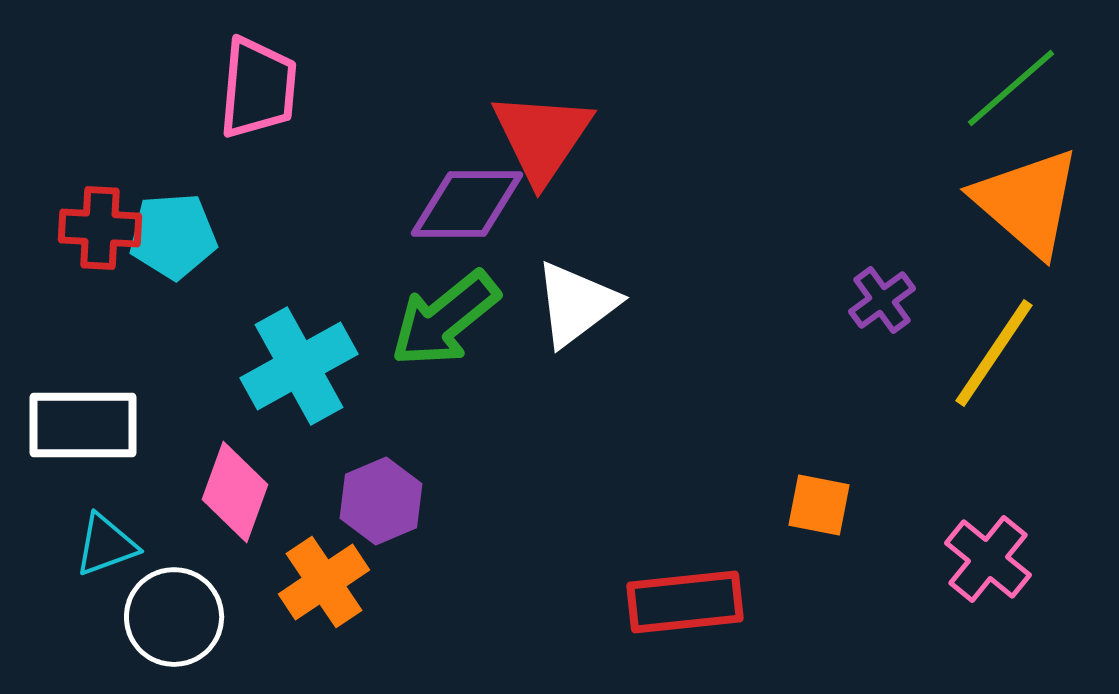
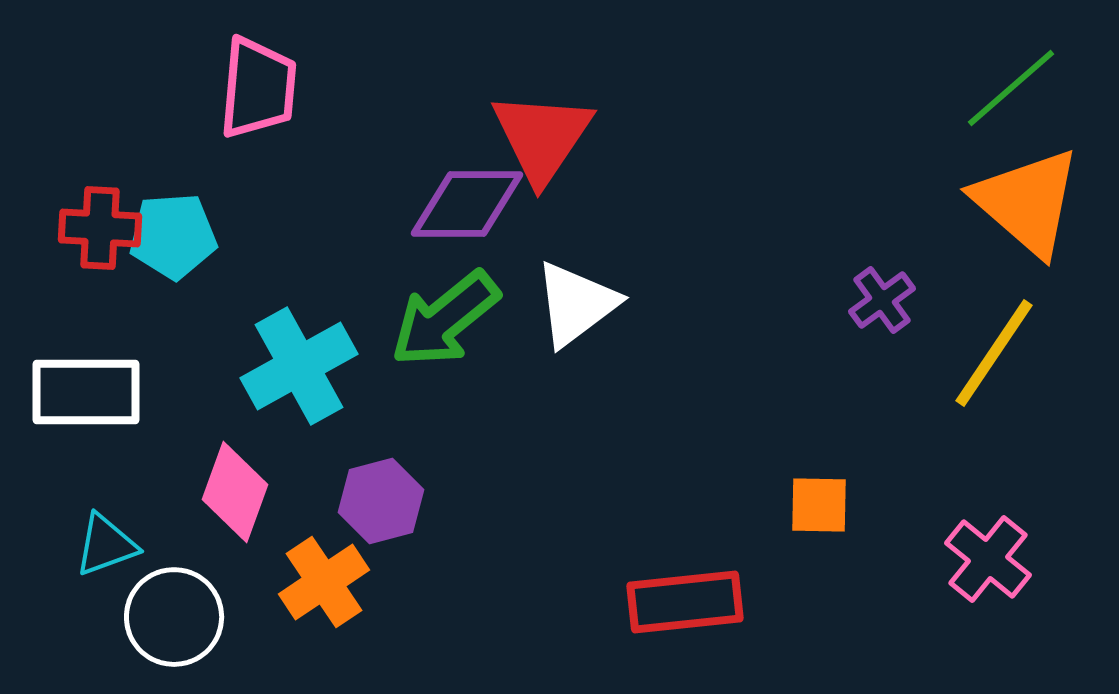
white rectangle: moved 3 px right, 33 px up
purple hexagon: rotated 8 degrees clockwise
orange square: rotated 10 degrees counterclockwise
